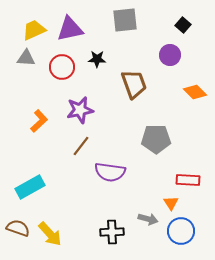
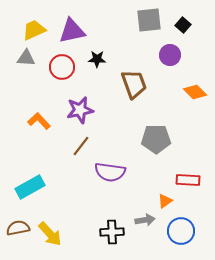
gray square: moved 24 px right
purple triangle: moved 2 px right, 2 px down
orange L-shape: rotated 90 degrees counterclockwise
orange triangle: moved 6 px left, 2 px up; rotated 28 degrees clockwise
gray arrow: moved 3 px left, 1 px down; rotated 24 degrees counterclockwise
brown semicircle: rotated 30 degrees counterclockwise
